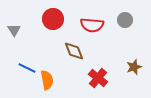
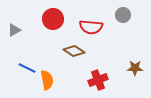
gray circle: moved 2 px left, 5 px up
red semicircle: moved 1 px left, 2 px down
gray triangle: rotated 32 degrees clockwise
brown diamond: rotated 35 degrees counterclockwise
brown star: moved 1 px right, 1 px down; rotated 21 degrees clockwise
red cross: moved 2 px down; rotated 30 degrees clockwise
